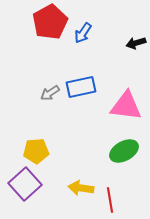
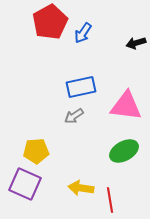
gray arrow: moved 24 px right, 23 px down
purple square: rotated 24 degrees counterclockwise
